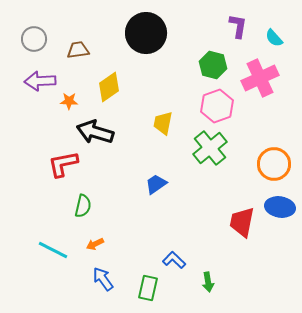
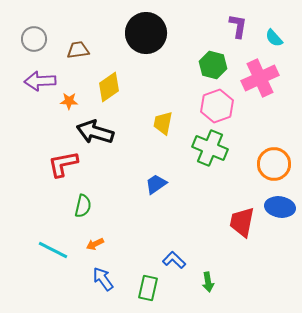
green cross: rotated 28 degrees counterclockwise
